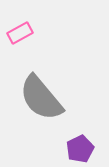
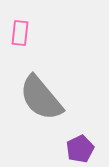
pink rectangle: rotated 55 degrees counterclockwise
